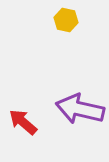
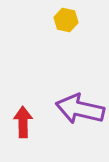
red arrow: rotated 48 degrees clockwise
